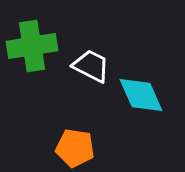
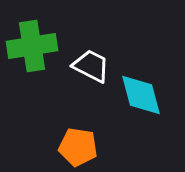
cyan diamond: rotated 9 degrees clockwise
orange pentagon: moved 3 px right, 1 px up
